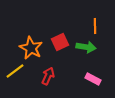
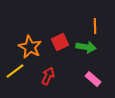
orange star: moved 1 px left, 1 px up
pink rectangle: rotated 14 degrees clockwise
